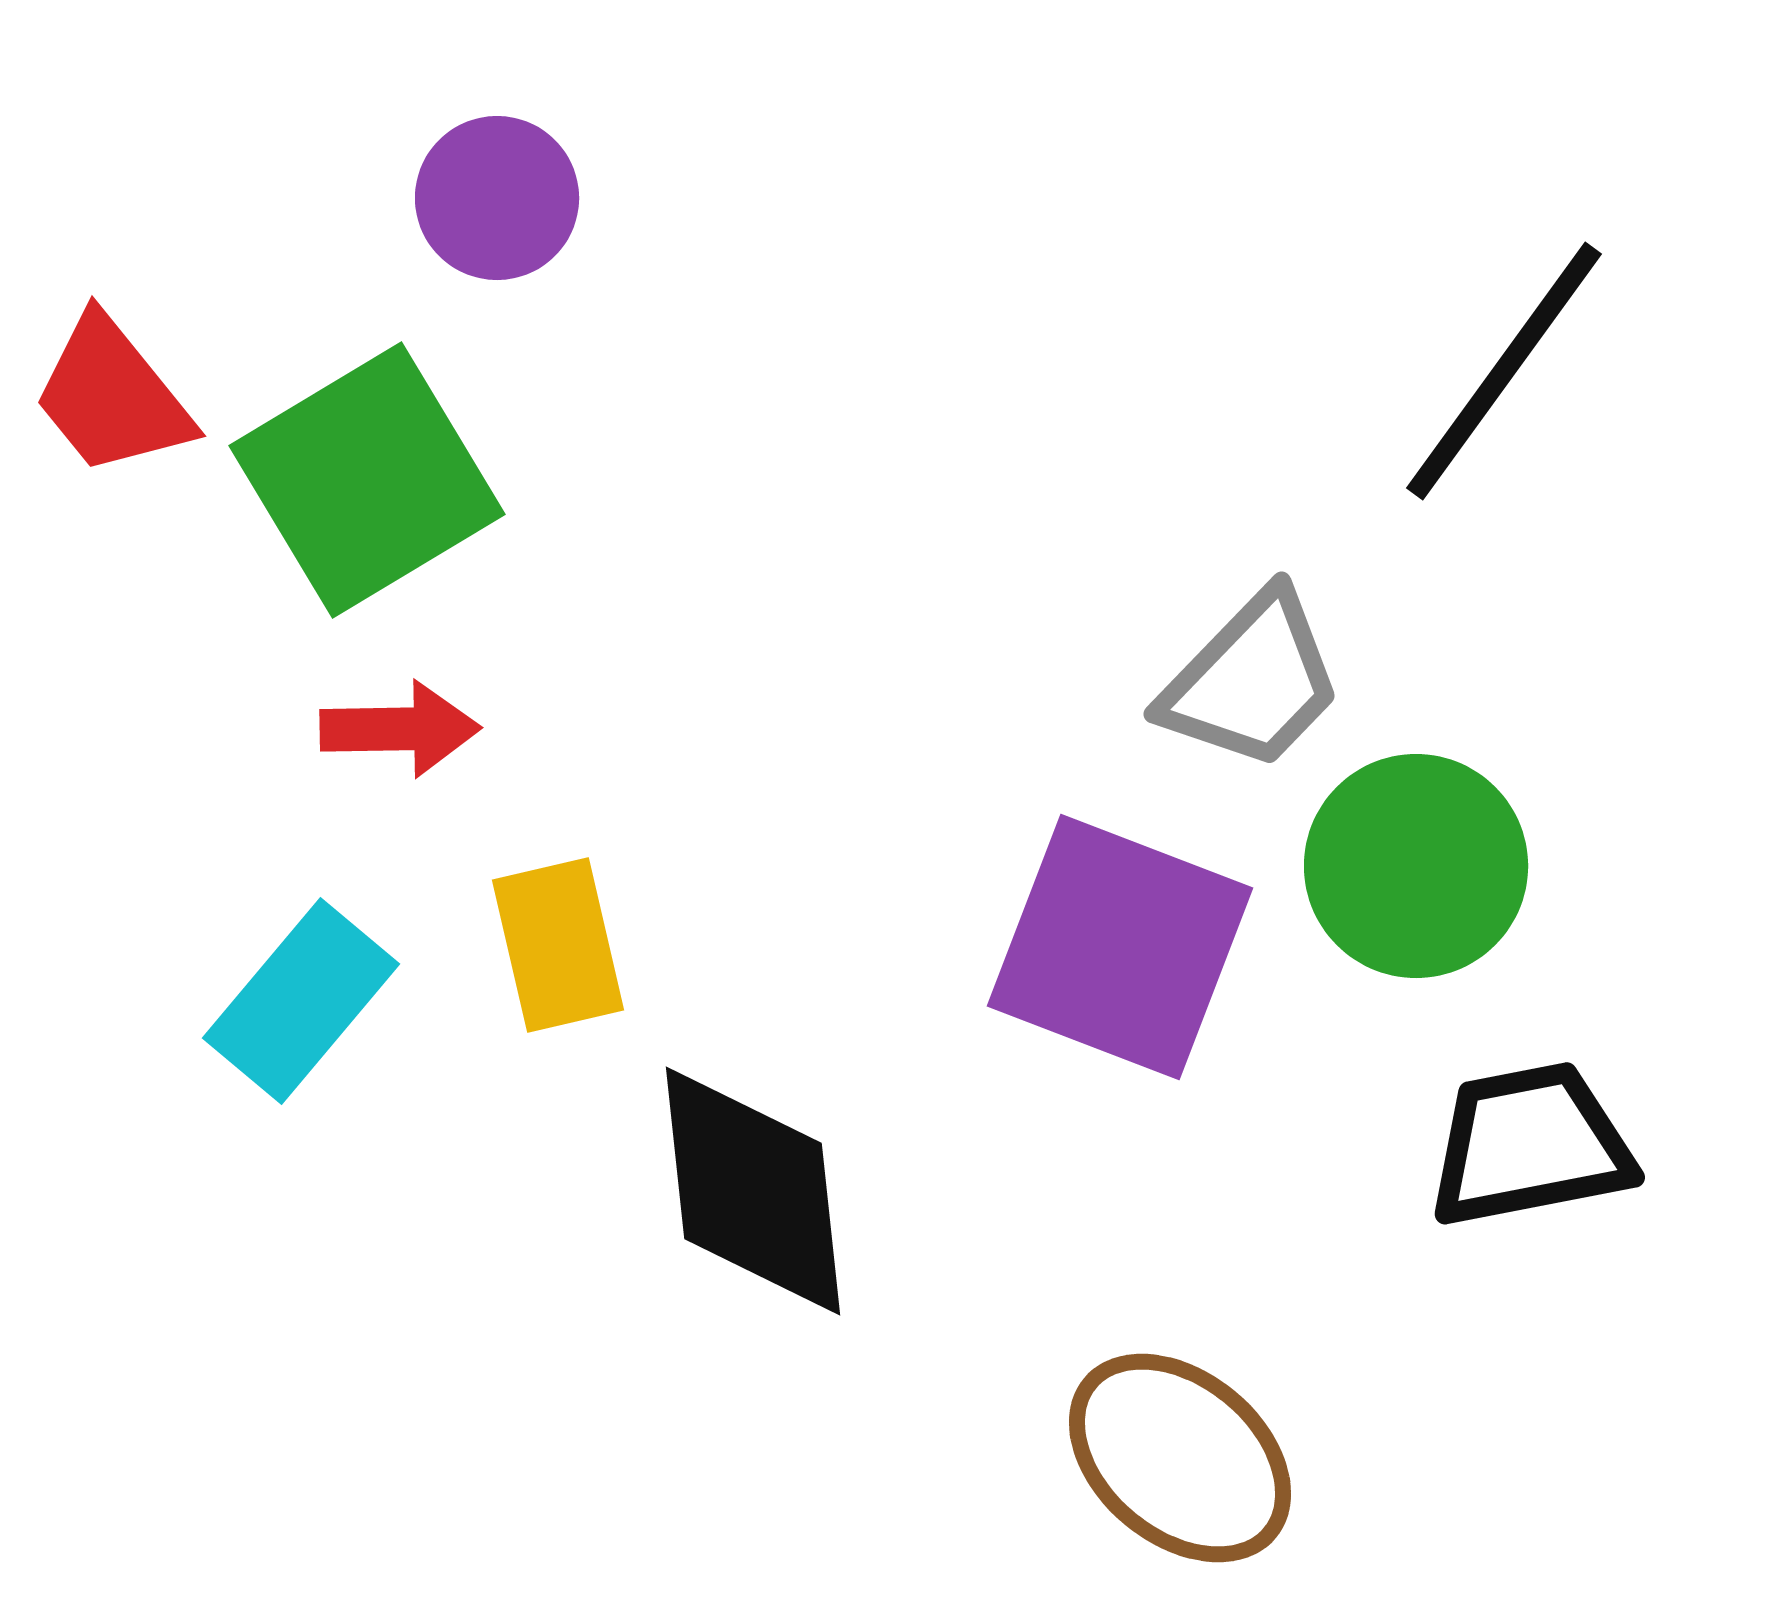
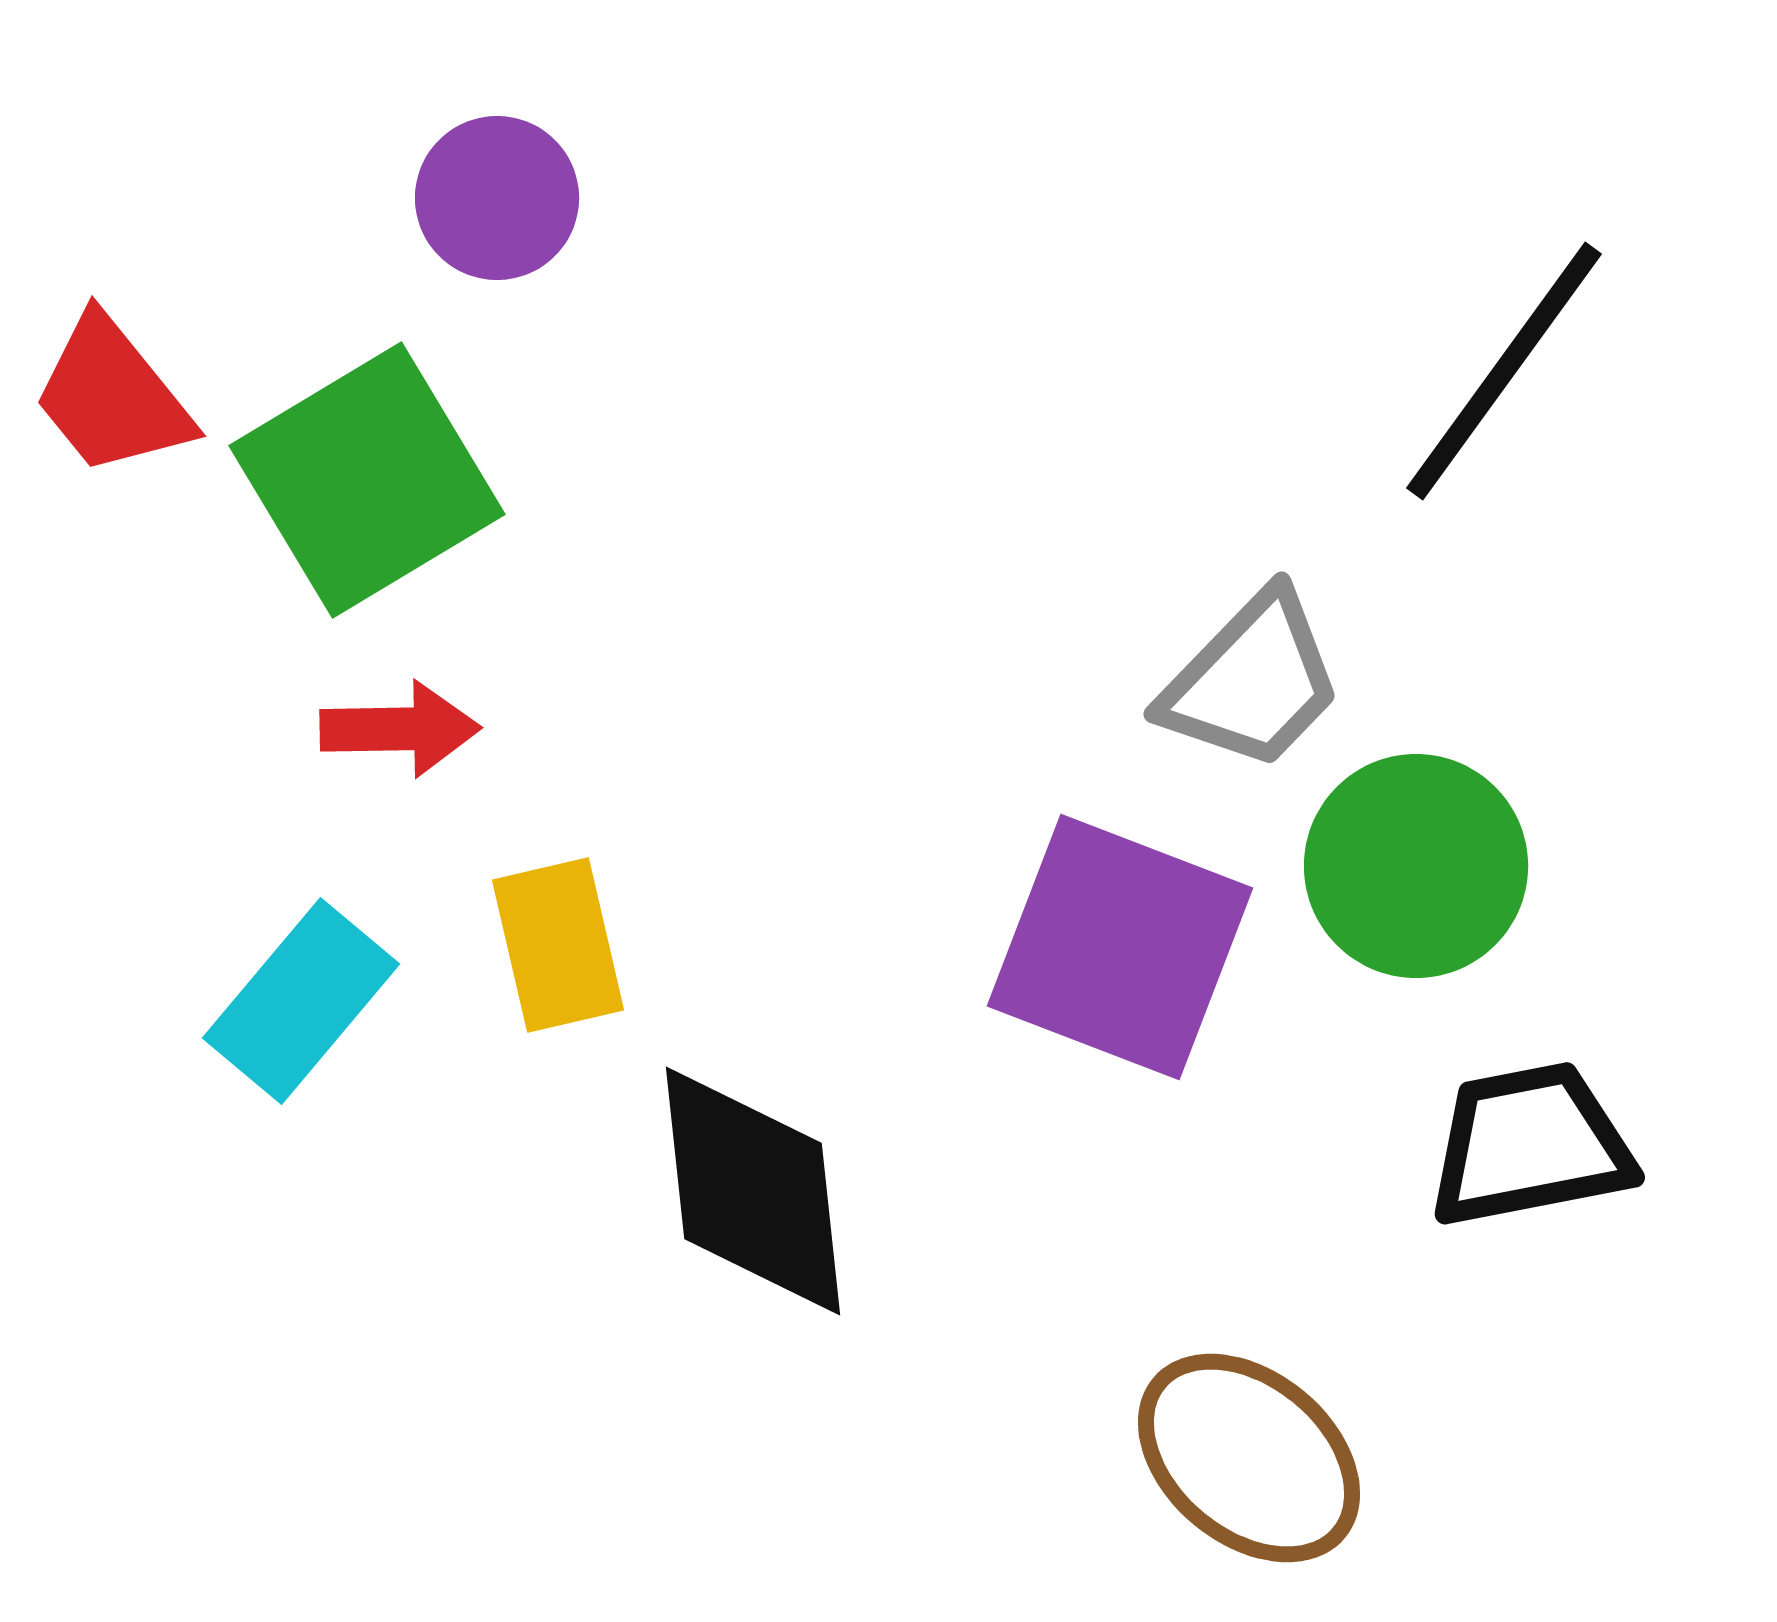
brown ellipse: moved 69 px right
